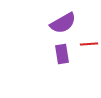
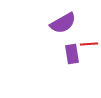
purple rectangle: moved 10 px right
